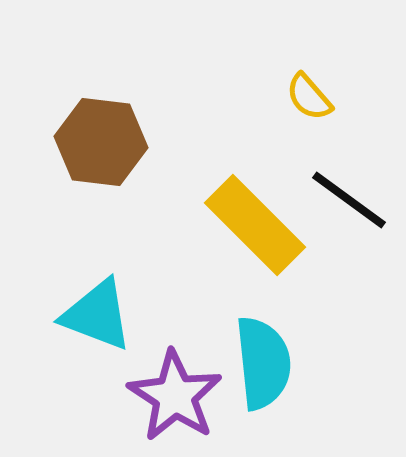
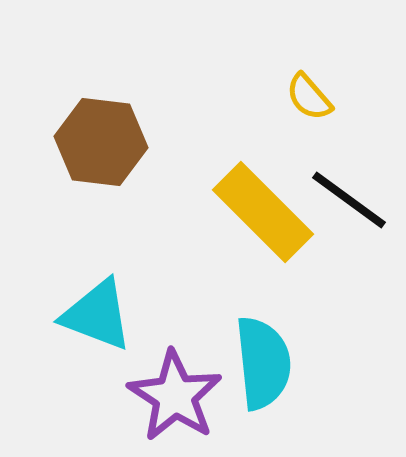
yellow rectangle: moved 8 px right, 13 px up
